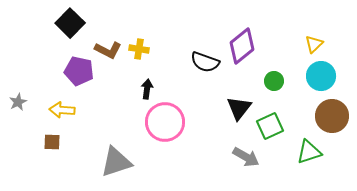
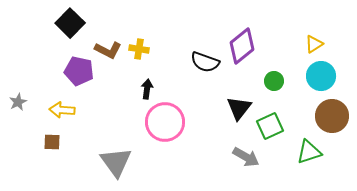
yellow triangle: rotated 12 degrees clockwise
gray triangle: rotated 48 degrees counterclockwise
